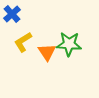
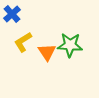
green star: moved 1 px right, 1 px down
